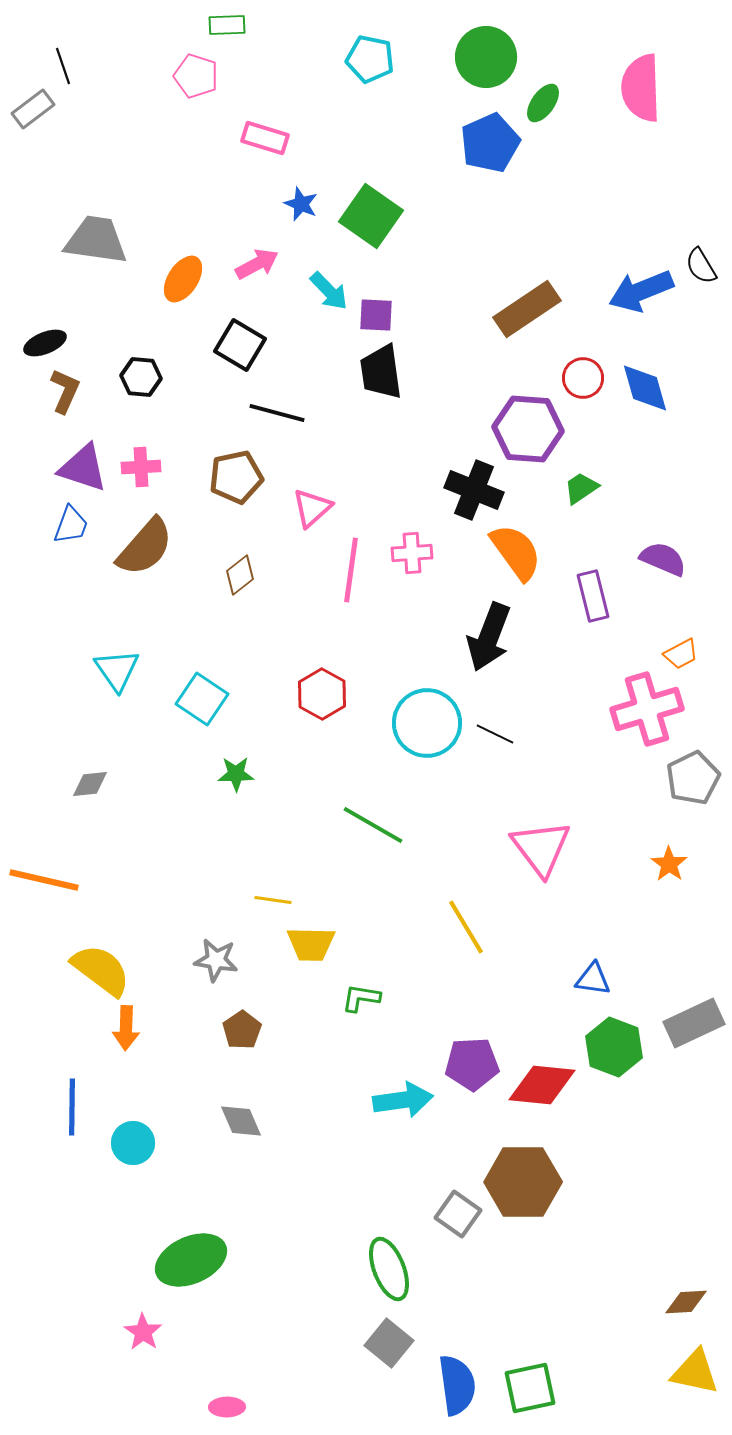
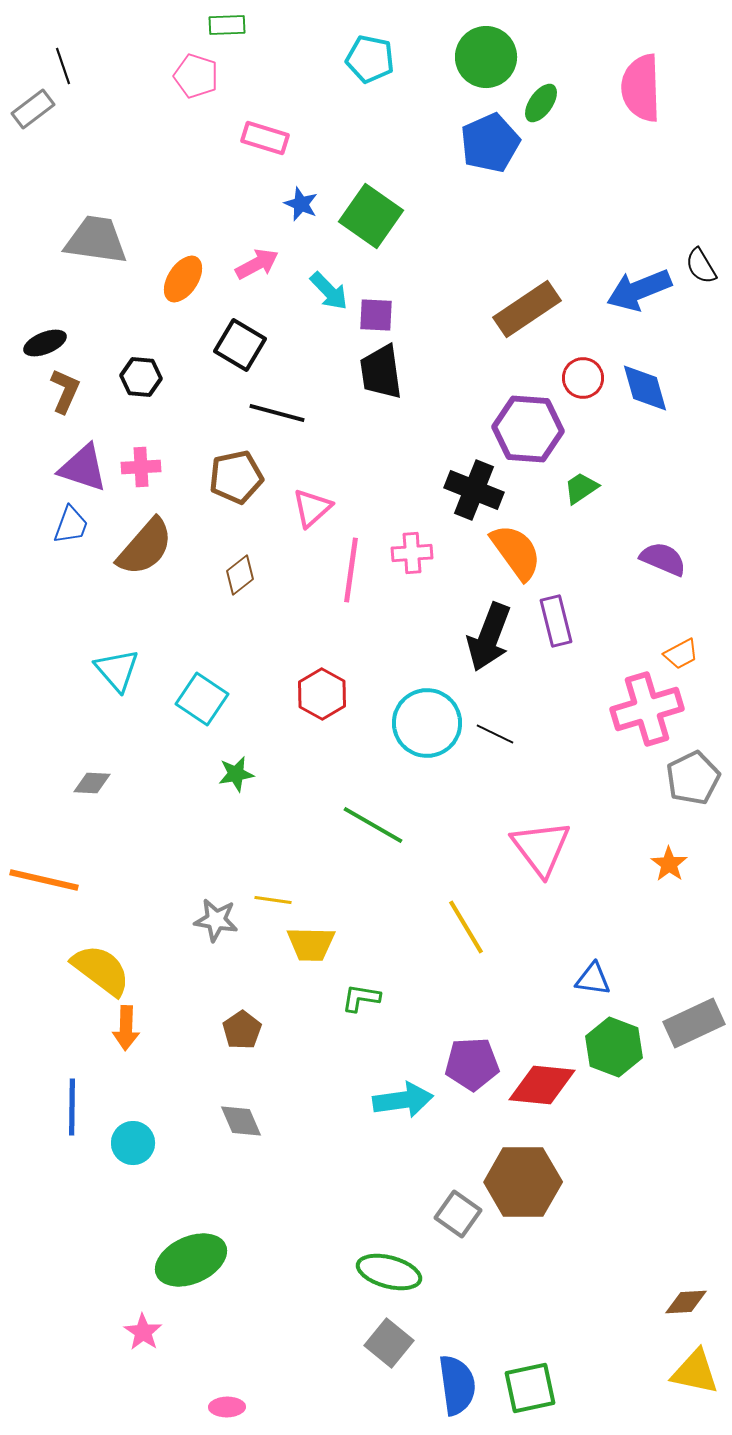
green ellipse at (543, 103): moved 2 px left
blue arrow at (641, 291): moved 2 px left, 1 px up
purple rectangle at (593, 596): moved 37 px left, 25 px down
cyan triangle at (117, 670): rotated 6 degrees counterclockwise
green star at (236, 774): rotated 9 degrees counterclockwise
gray diamond at (90, 784): moved 2 px right, 1 px up; rotated 9 degrees clockwise
gray star at (216, 960): moved 40 px up
green ellipse at (389, 1269): moved 3 px down; rotated 54 degrees counterclockwise
